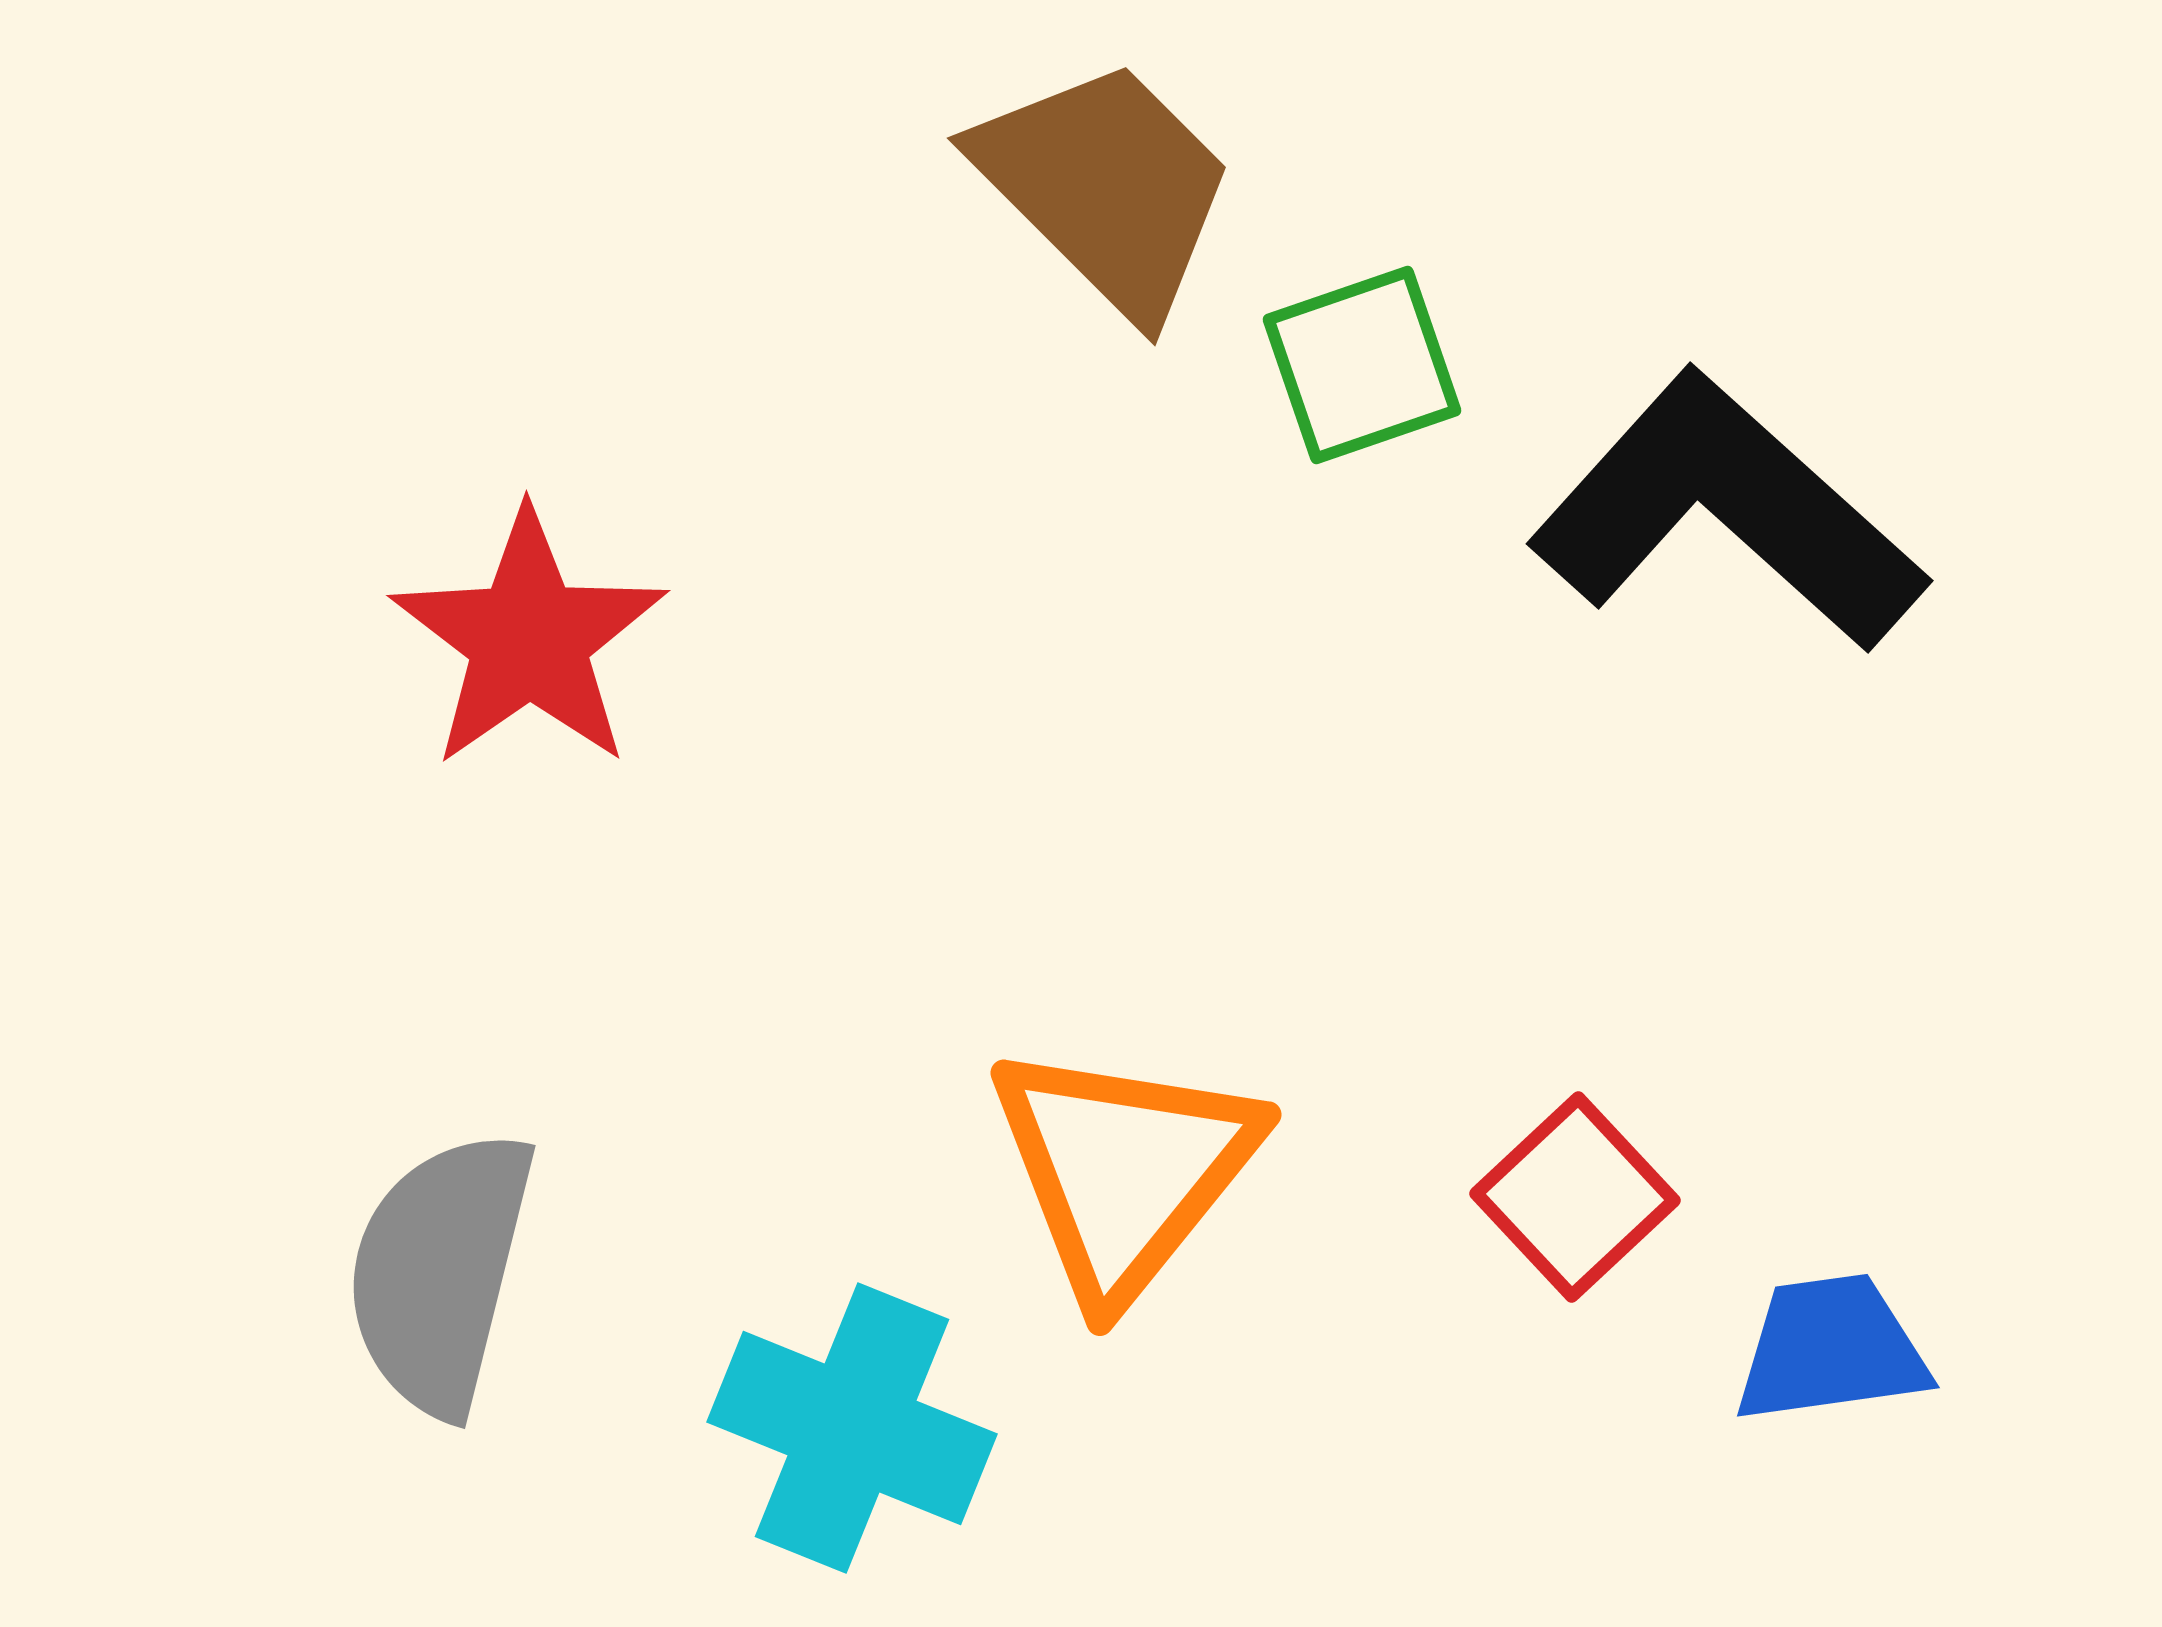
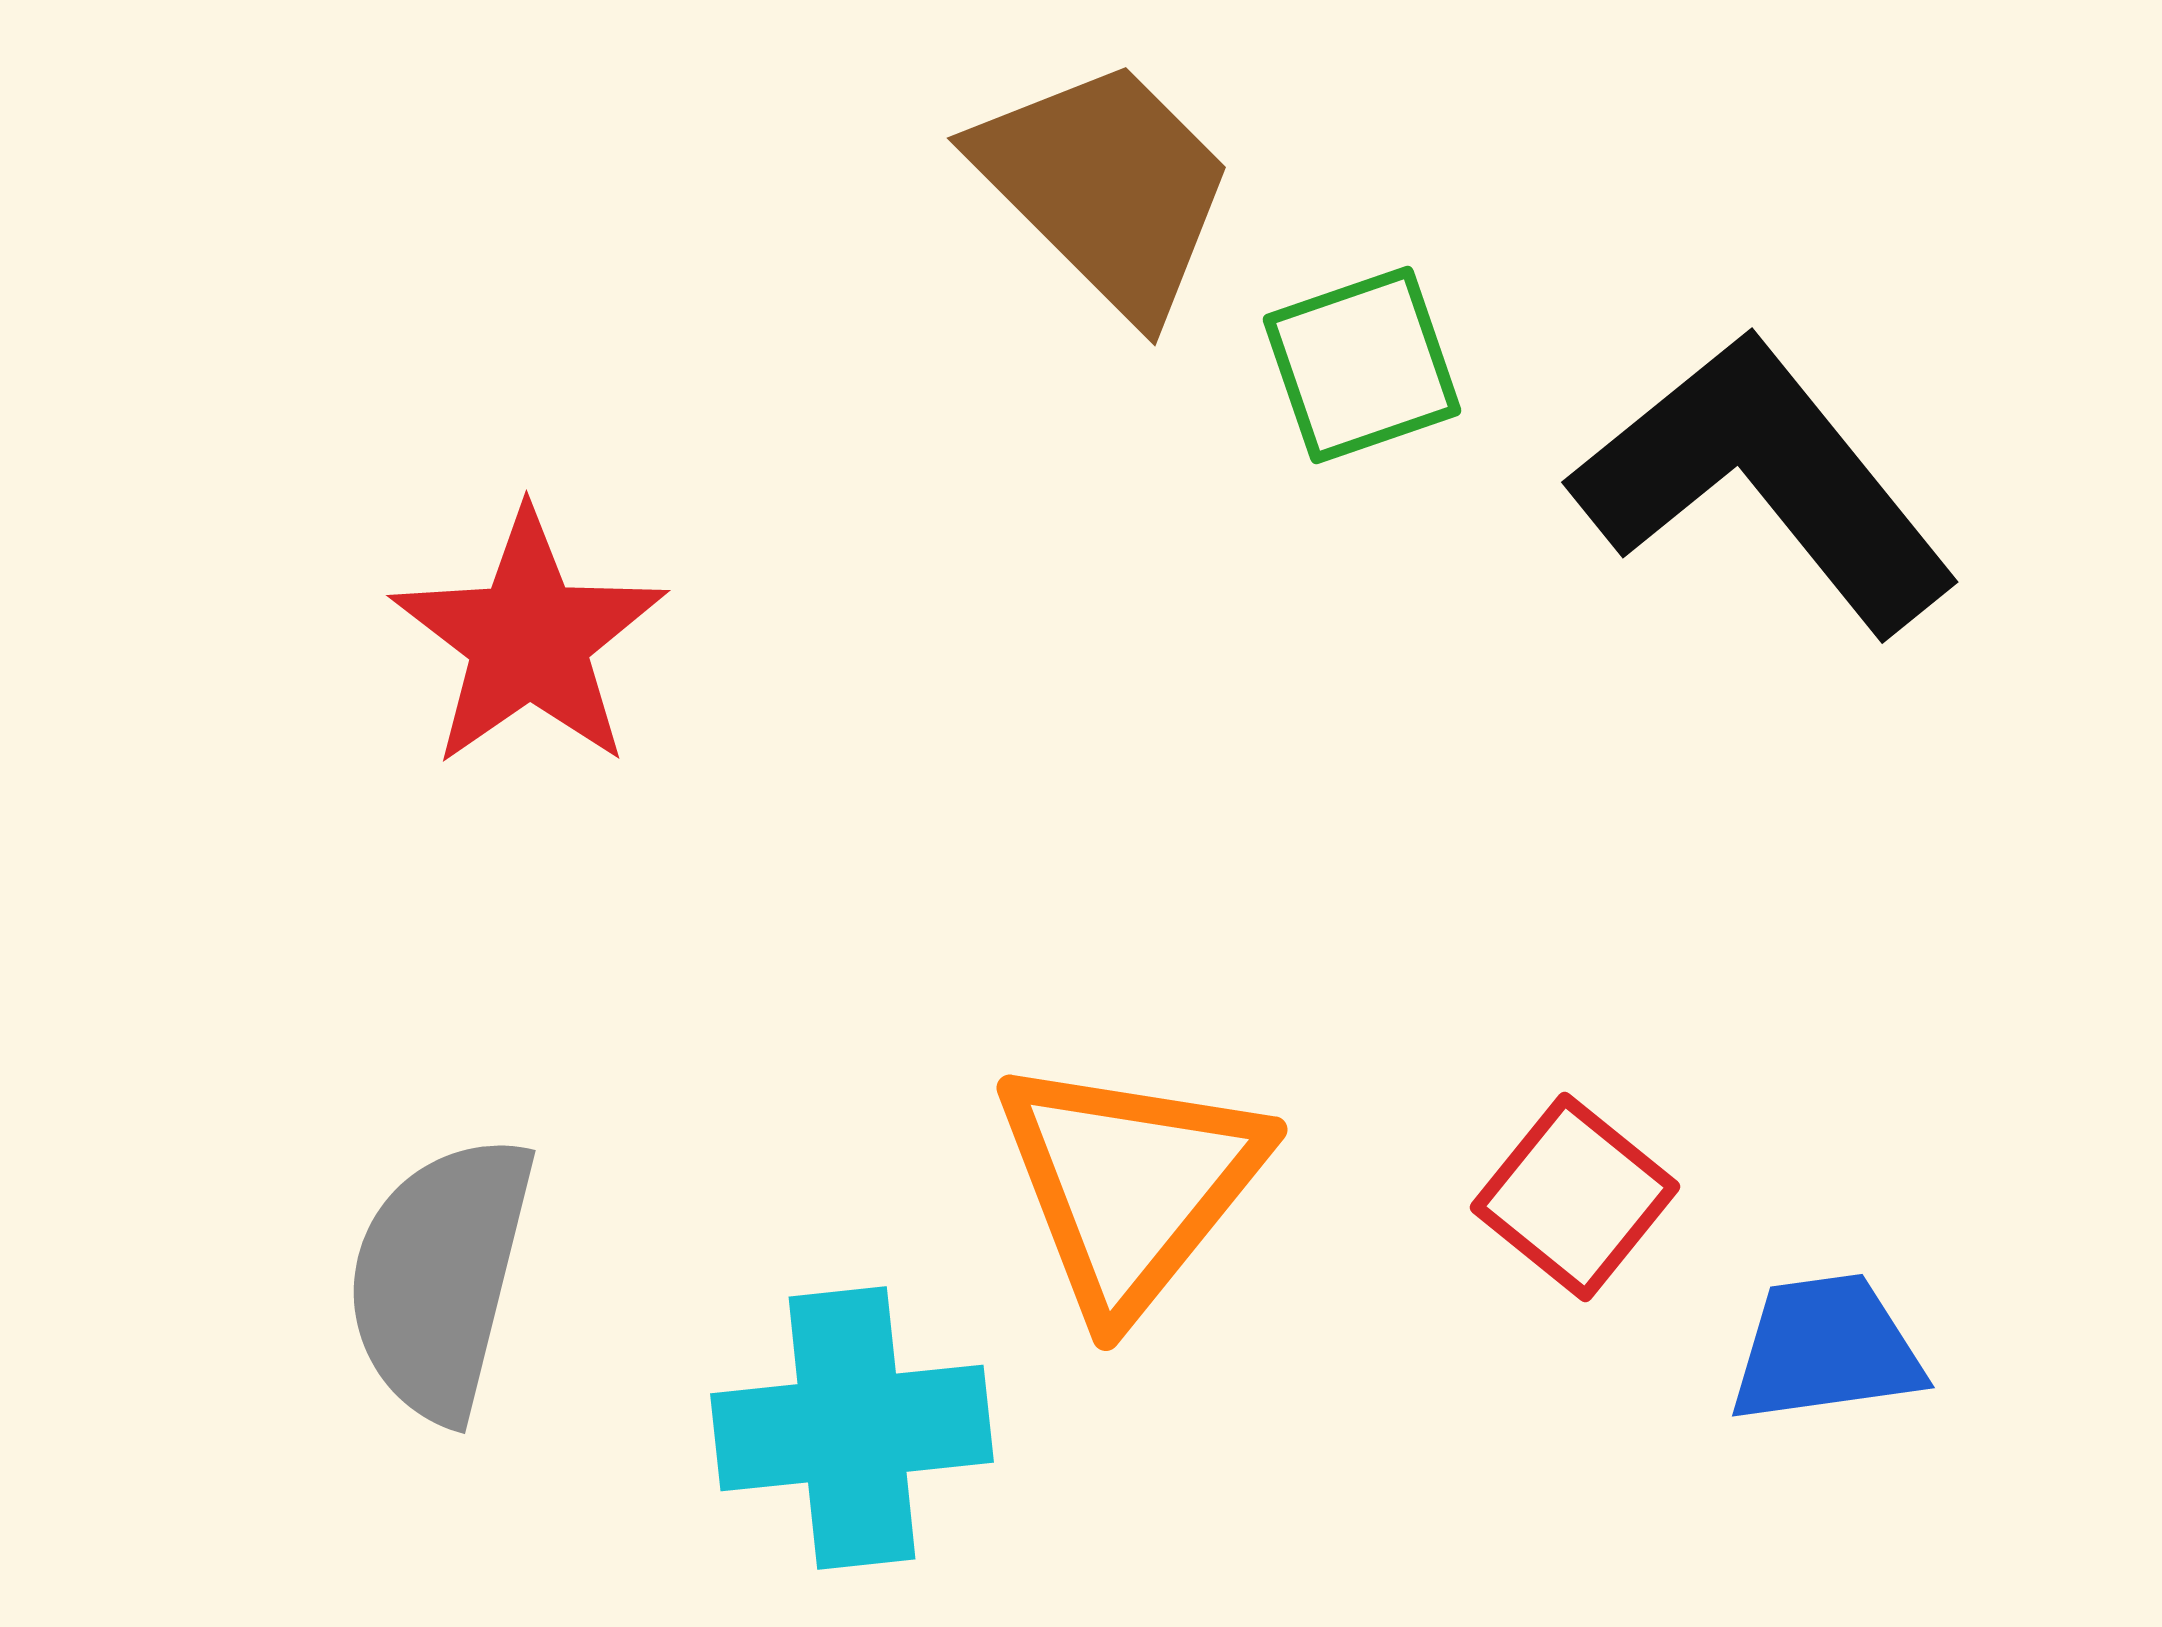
black L-shape: moved 38 px right, 30 px up; rotated 9 degrees clockwise
orange triangle: moved 6 px right, 15 px down
red square: rotated 8 degrees counterclockwise
gray semicircle: moved 5 px down
blue trapezoid: moved 5 px left
cyan cross: rotated 28 degrees counterclockwise
